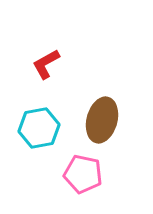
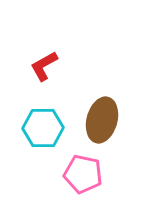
red L-shape: moved 2 px left, 2 px down
cyan hexagon: moved 4 px right; rotated 9 degrees clockwise
